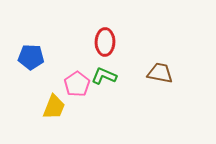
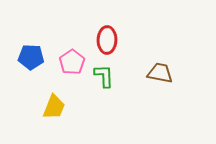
red ellipse: moved 2 px right, 2 px up
green L-shape: rotated 65 degrees clockwise
pink pentagon: moved 5 px left, 22 px up
